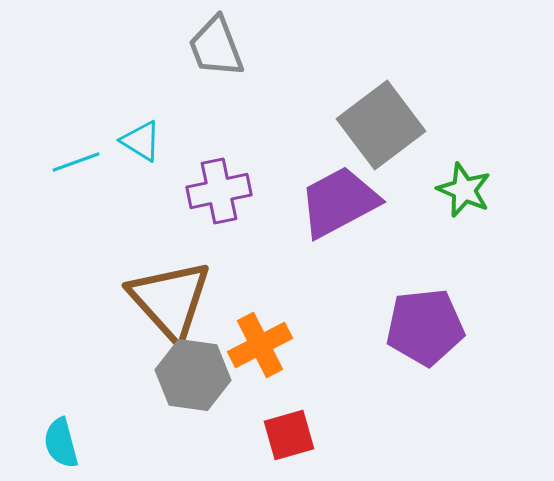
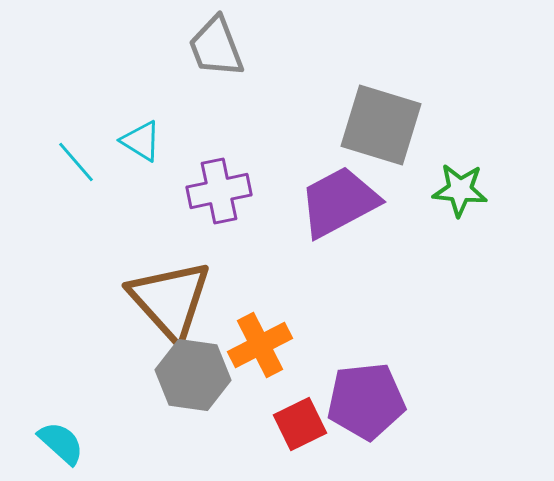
gray square: rotated 36 degrees counterclockwise
cyan line: rotated 69 degrees clockwise
green star: moved 4 px left; rotated 18 degrees counterclockwise
purple pentagon: moved 59 px left, 74 px down
red square: moved 11 px right, 11 px up; rotated 10 degrees counterclockwise
cyan semicircle: rotated 147 degrees clockwise
